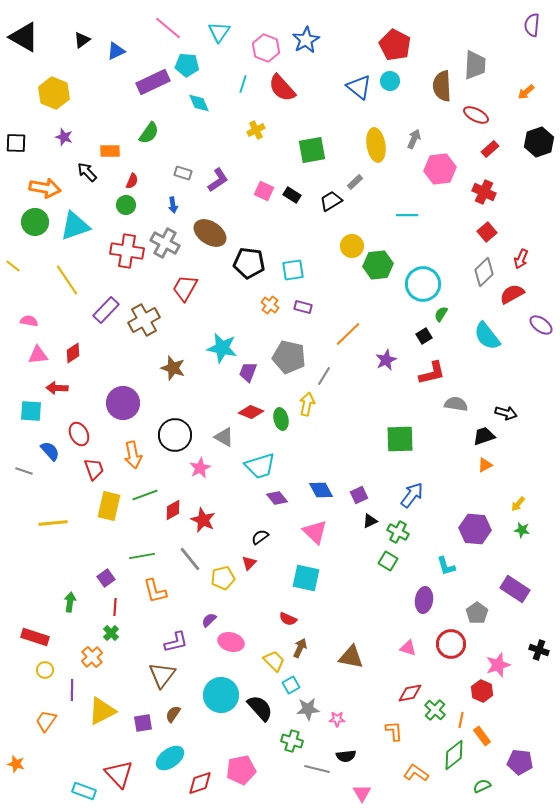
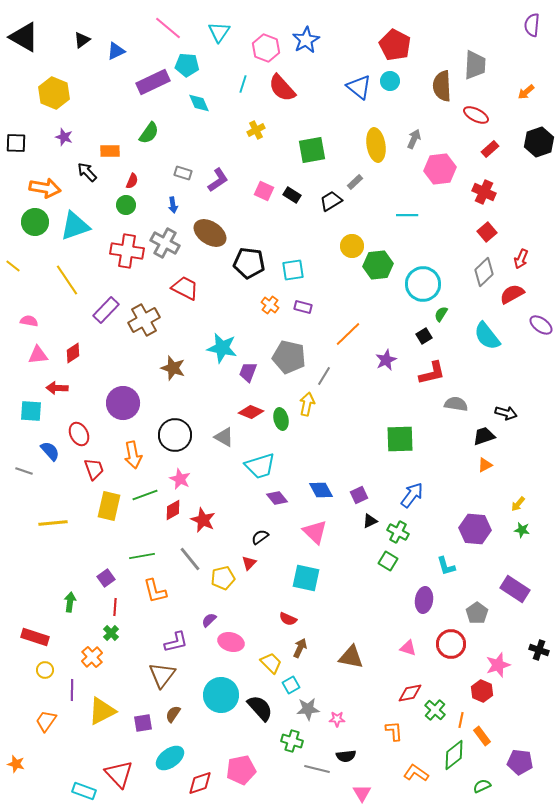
red trapezoid at (185, 288): rotated 88 degrees clockwise
pink star at (200, 468): moved 20 px left, 11 px down; rotated 20 degrees counterclockwise
yellow trapezoid at (274, 661): moved 3 px left, 2 px down
